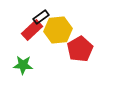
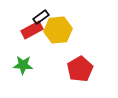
red rectangle: rotated 15 degrees clockwise
red pentagon: moved 20 px down
